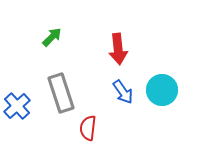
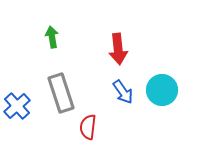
green arrow: rotated 55 degrees counterclockwise
red semicircle: moved 1 px up
